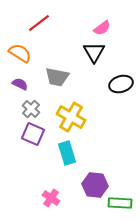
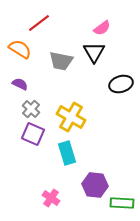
orange semicircle: moved 4 px up
gray trapezoid: moved 4 px right, 16 px up
green rectangle: moved 2 px right
